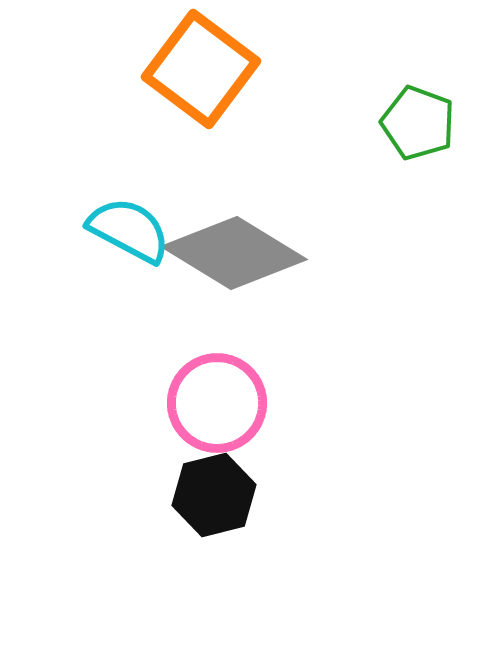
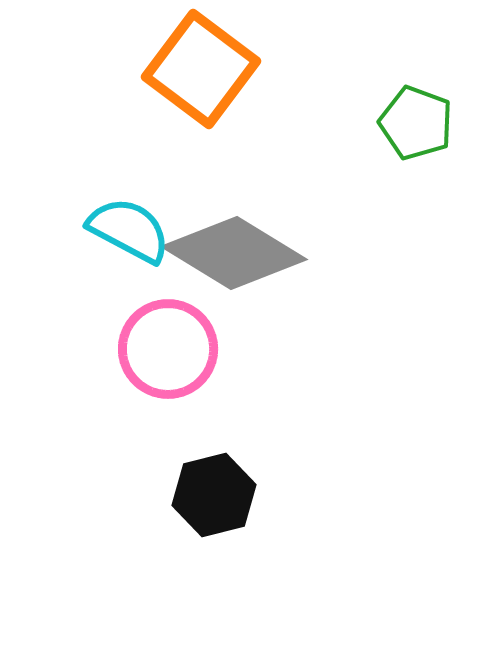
green pentagon: moved 2 px left
pink circle: moved 49 px left, 54 px up
